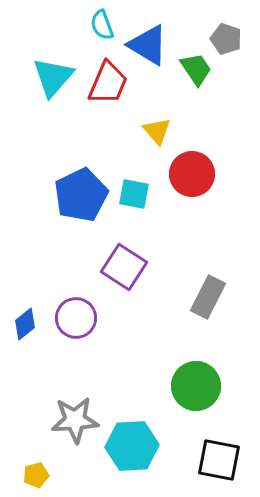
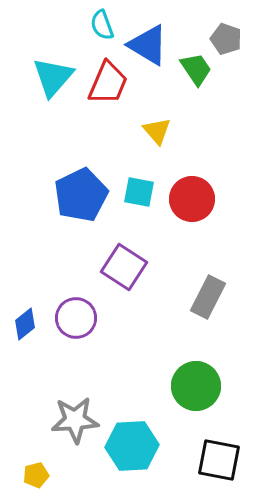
red circle: moved 25 px down
cyan square: moved 5 px right, 2 px up
